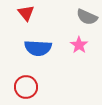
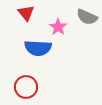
pink star: moved 21 px left, 18 px up
